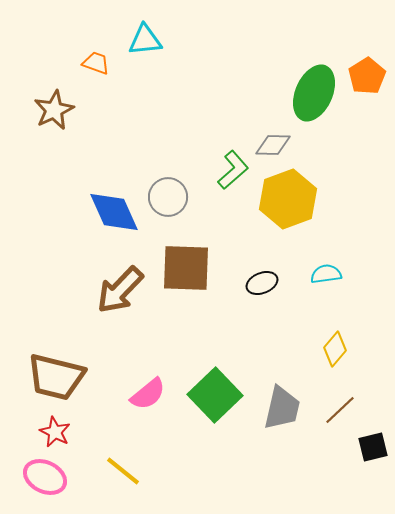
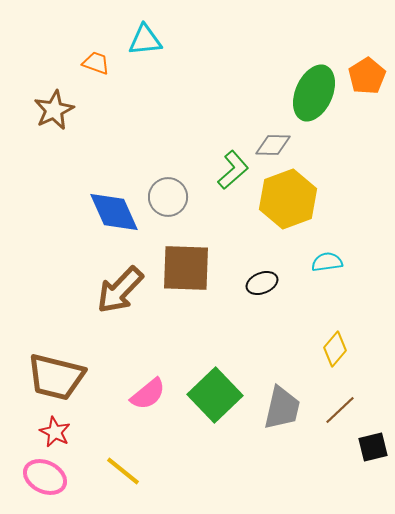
cyan semicircle: moved 1 px right, 12 px up
